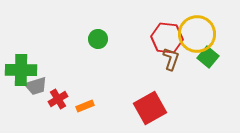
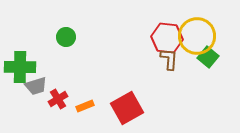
yellow circle: moved 2 px down
green circle: moved 32 px left, 2 px up
brown L-shape: moved 2 px left; rotated 15 degrees counterclockwise
green cross: moved 1 px left, 3 px up
red square: moved 23 px left
